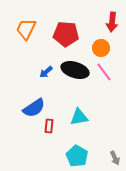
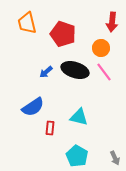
orange trapezoid: moved 1 px right, 6 px up; rotated 40 degrees counterclockwise
red pentagon: moved 3 px left; rotated 15 degrees clockwise
blue semicircle: moved 1 px left, 1 px up
cyan triangle: rotated 24 degrees clockwise
red rectangle: moved 1 px right, 2 px down
